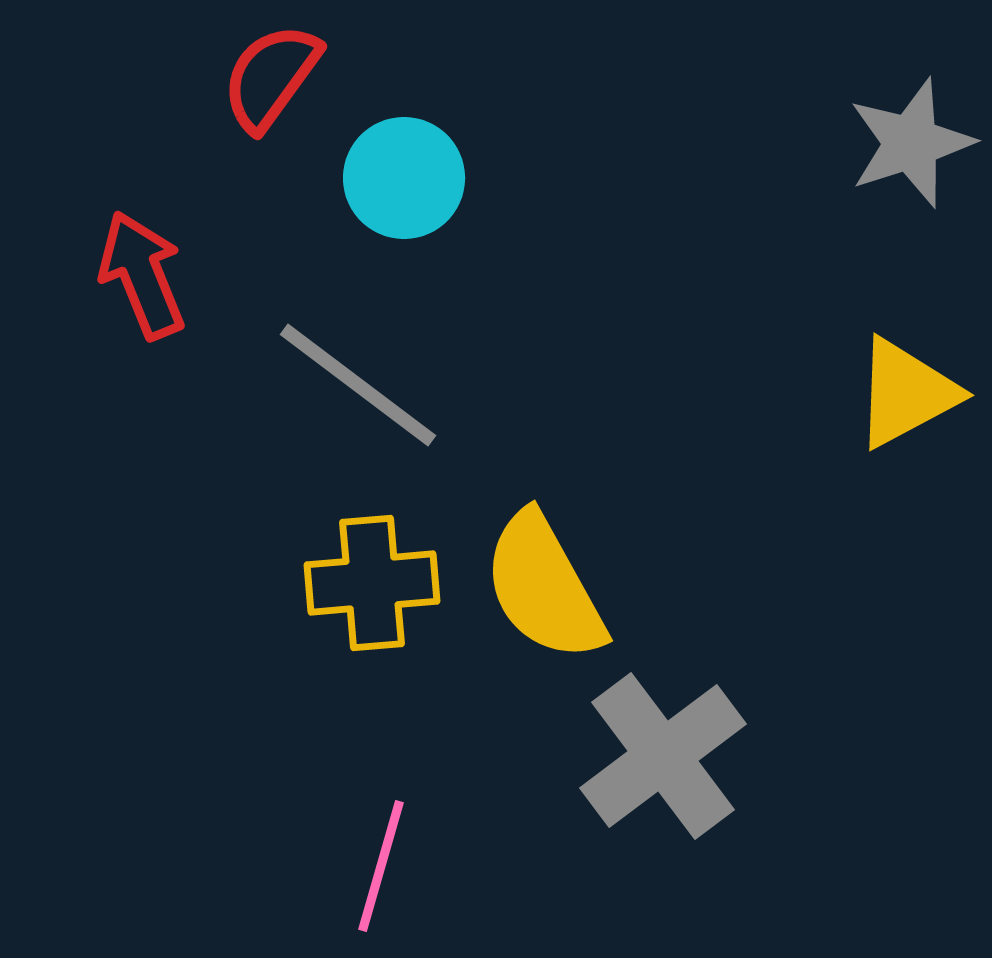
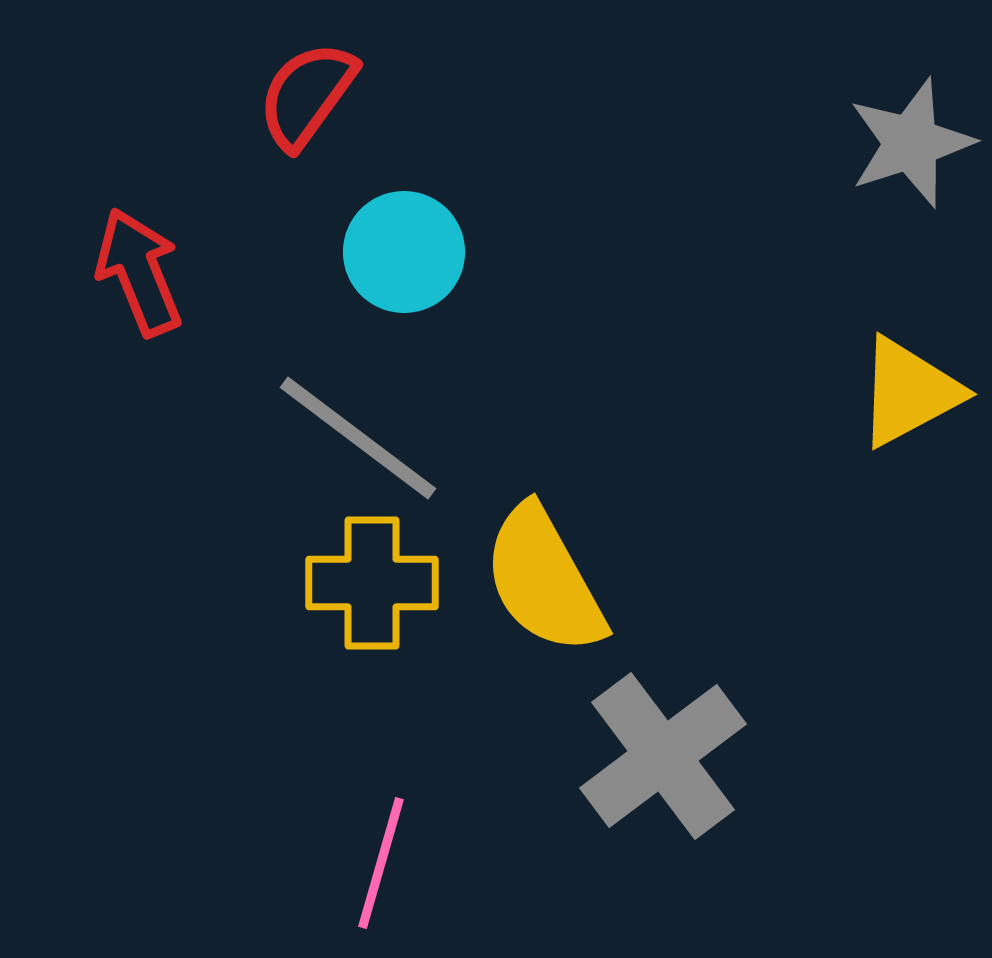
red semicircle: moved 36 px right, 18 px down
cyan circle: moved 74 px down
red arrow: moved 3 px left, 3 px up
gray line: moved 53 px down
yellow triangle: moved 3 px right, 1 px up
yellow cross: rotated 5 degrees clockwise
yellow semicircle: moved 7 px up
pink line: moved 3 px up
